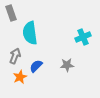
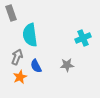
cyan semicircle: moved 2 px down
cyan cross: moved 1 px down
gray arrow: moved 2 px right, 1 px down
blue semicircle: rotated 72 degrees counterclockwise
